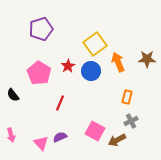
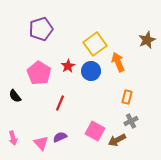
brown star: moved 19 px up; rotated 24 degrees counterclockwise
black semicircle: moved 2 px right, 1 px down
pink arrow: moved 2 px right, 3 px down
